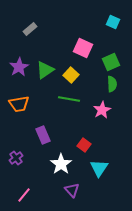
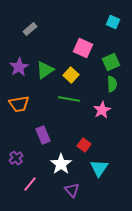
pink line: moved 6 px right, 11 px up
